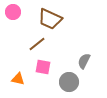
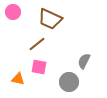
pink square: moved 4 px left
